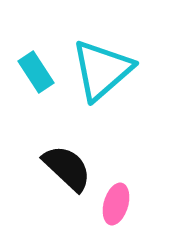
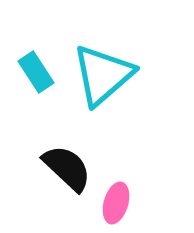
cyan triangle: moved 1 px right, 5 px down
pink ellipse: moved 1 px up
